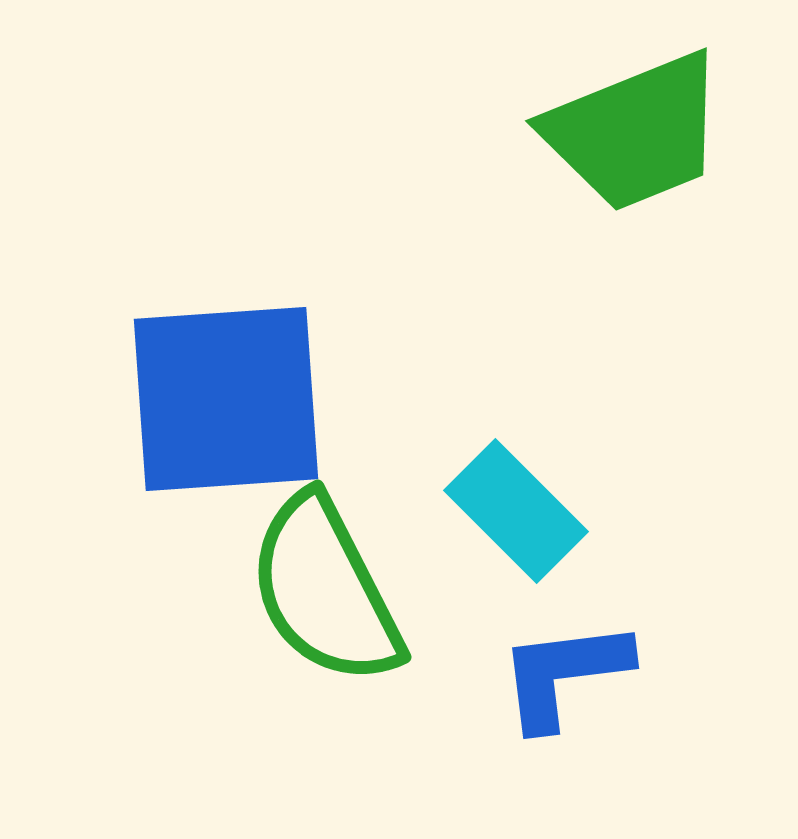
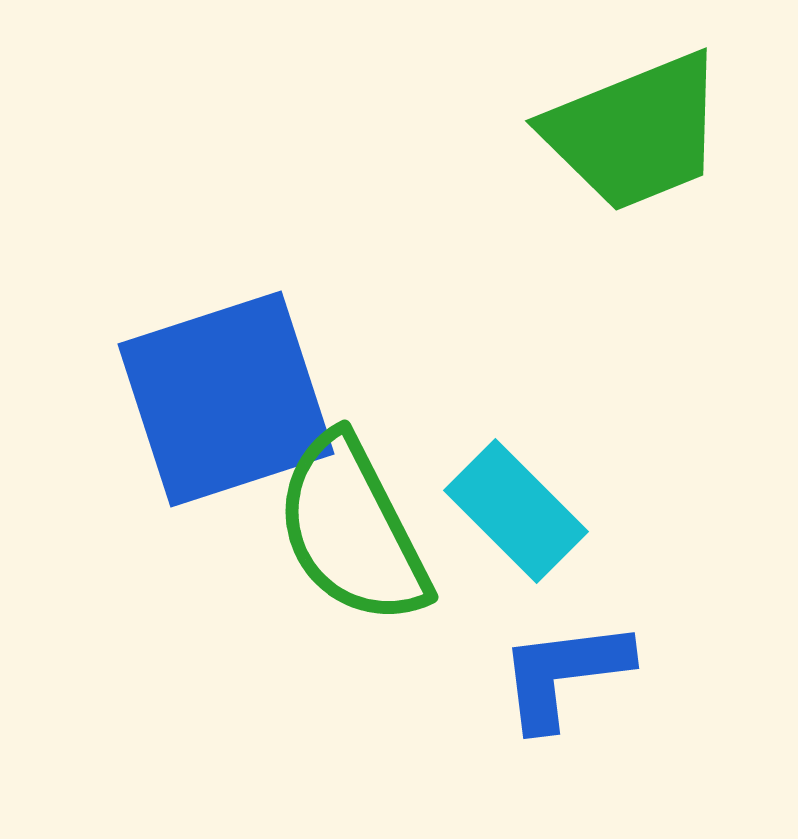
blue square: rotated 14 degrees counterclockwise
green semicircle: moved 27 px right, 60 px up
